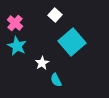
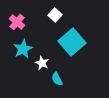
pink cross: moved 2 px right, 1 px up
cyan star: moved 6 px right, 3 px down; rotated 18 degrees clockwise
white star: rotated 16 degrees counterclockwise
cyan semicircle: moved 1 px right, 1 px up
